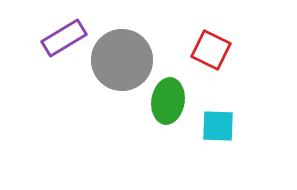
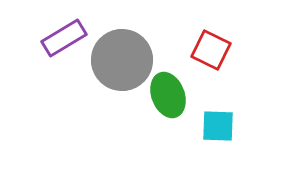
green ellipse: moved 6 px up; rotated 30 degrees counterclockwise
